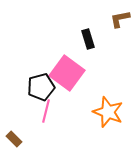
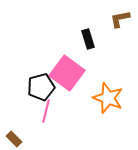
orange star: moved 14 px up
